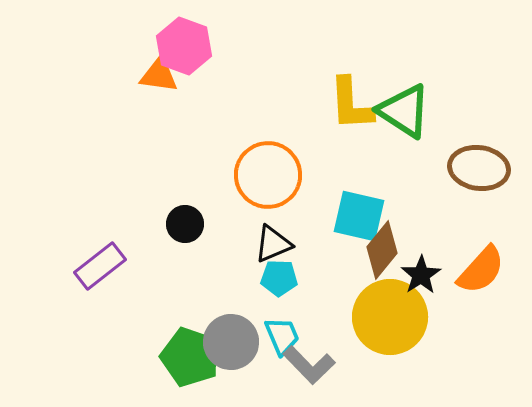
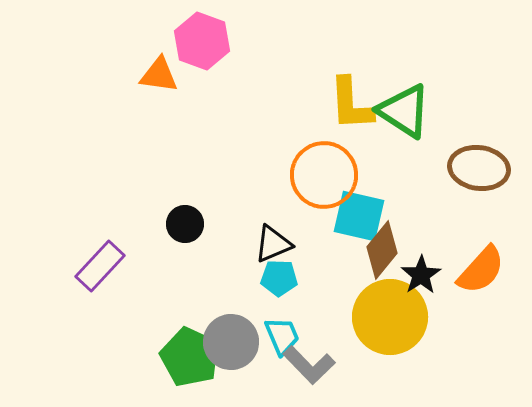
pink hexagon: moved 18 px right, 5 px up
orange circle: moved 56 px right
purple rectangle: rotated 9 degrees counterclockwise
green pentagon: rotated 6 degrees clockwise
